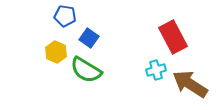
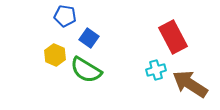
yellow hexagon: moved 1 px left, 3 px down
